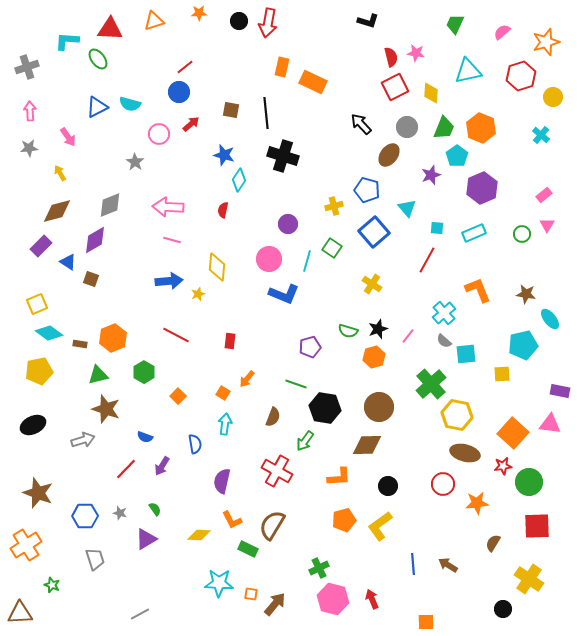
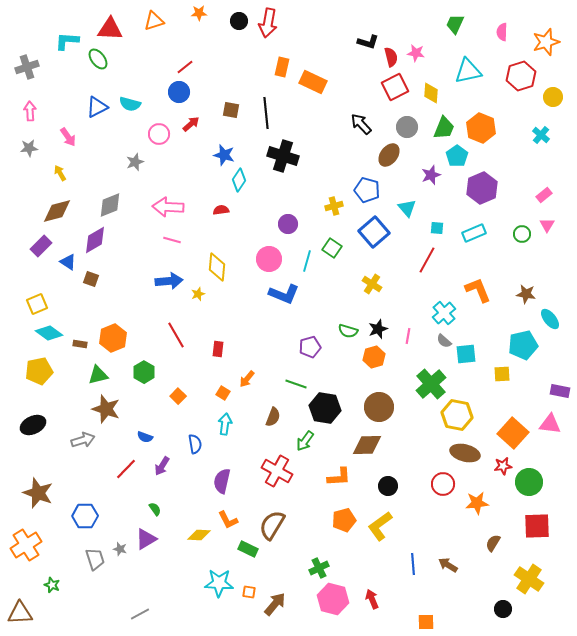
black L-shape at (368, 21): moved 21 px down
pink semicircle at (502, 32): rotated 48 degrees counterclockwise
gray star at (135, 162): rotated 18 degrees clockwise
red semicircle at (223, 210): moved 2 px left; rotated 70 degrees clockwise
red line at (176, 335): rotated 32 degrees clockwise
pink line at (408, 336): rotated 28 degrees counterclockwise
red rectangle at (230, 341): moved 12 px left, 8 px down
gray star at (120, 513): moved 36 px down
orange L-shape at (232, 520): moved 4 px left
orange square at (251, 594): moved 2 px left, 2 px up
